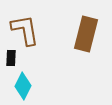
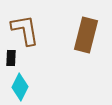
brown rectangle: moved 1 px down
cyan diamond: moved 3 px left, 1 px down
